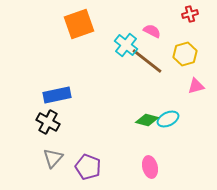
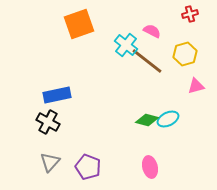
gray triangle: moved 3 px left, 4 px down
